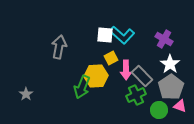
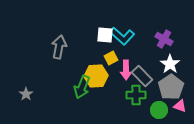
cyan L-shape: moved 1 px down
green cross: rotated 24 degrees clockwise
